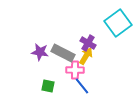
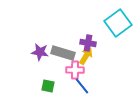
purple cross: rotated 21 degrees counterclockwise
gray rectangle: rotated 10 degrees counterclockwise
